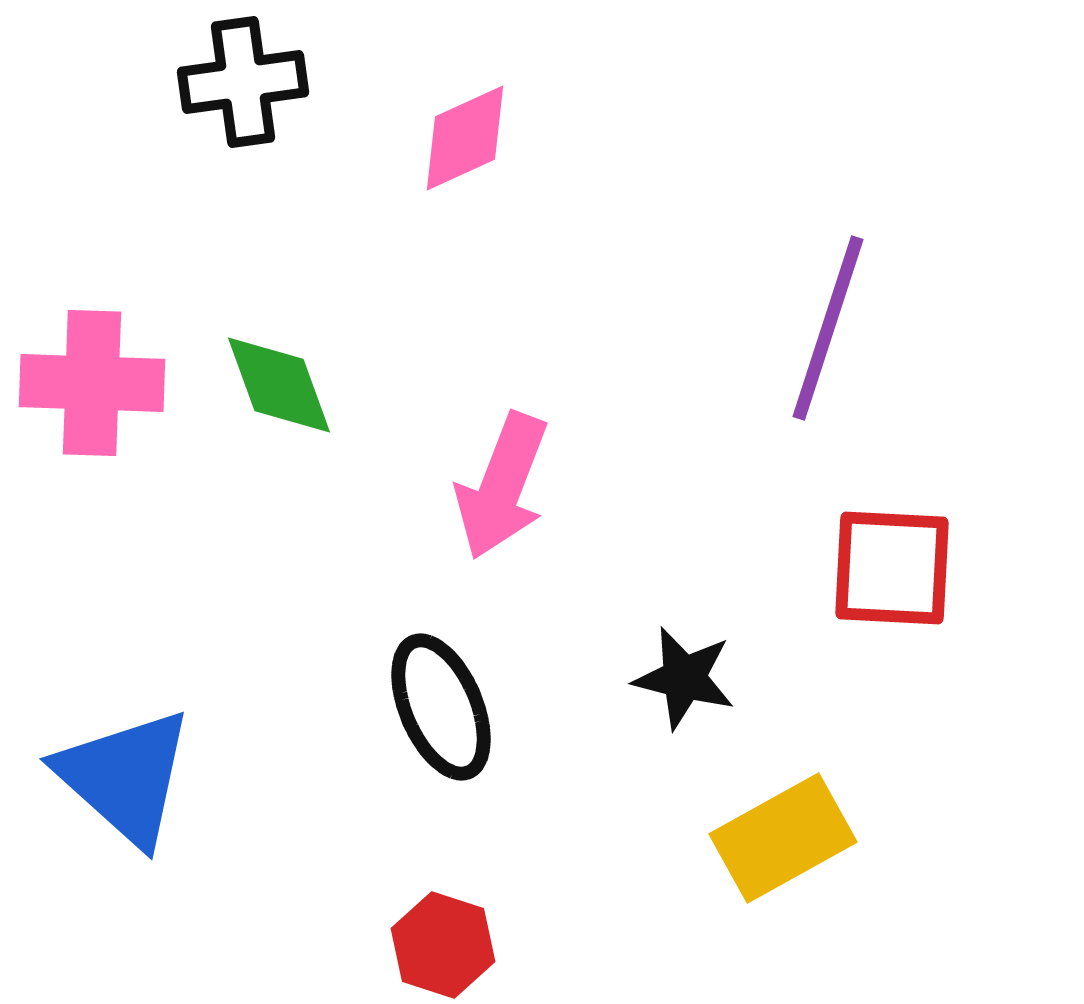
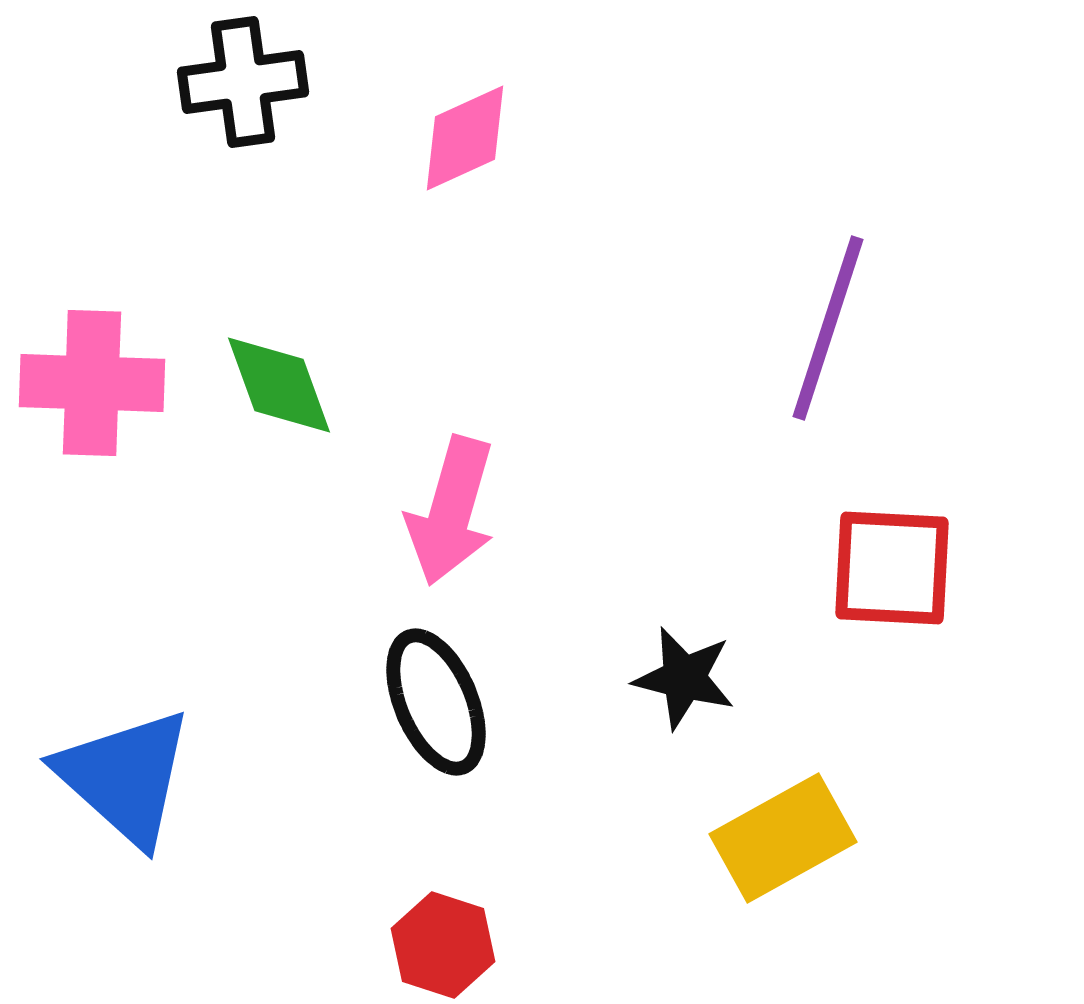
pink arrow: moved 51 px left, 25 px down; rotated 5 degrees counterclockwise
black ellipse: moved 5 px left, 5 px up
